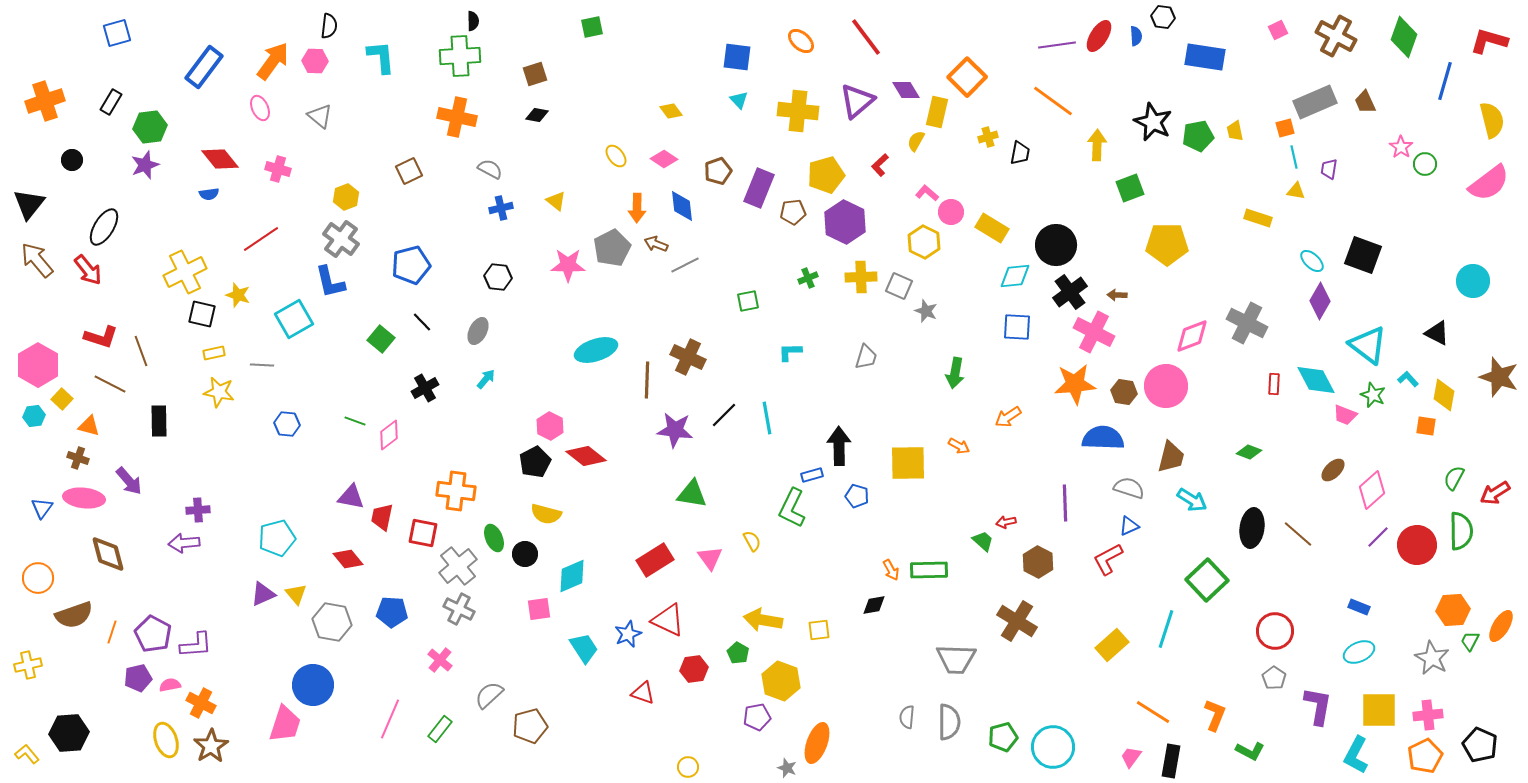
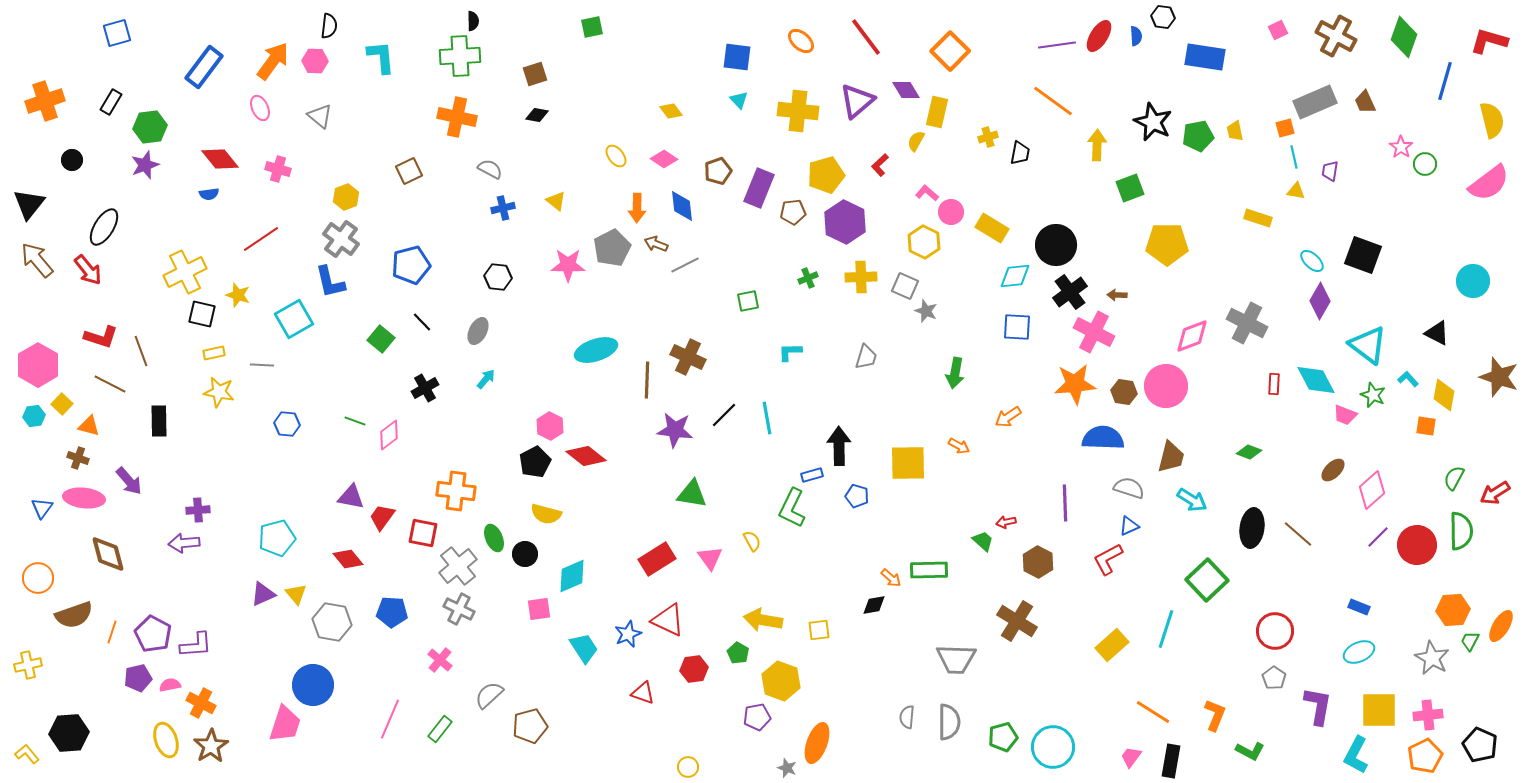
orange square at (967, 77): moved 17 px left, 26 px up
purple trapezoid at (1329, 169): moved 1 px right, 2 px down
blue cross at (501, 208): moved 2 px right
gray square at (899, 286): moved 6 px right
yellow square at (62, 399): moved 5 px down
red trapezoid at (382, 517): rotated 24 degrees clockwise
red rectangle at (655, 560): moved 2 px right, 1 px up
orange arrow at (891, 570): moved 8 px down; rotated 20 degrees counterclockwise
